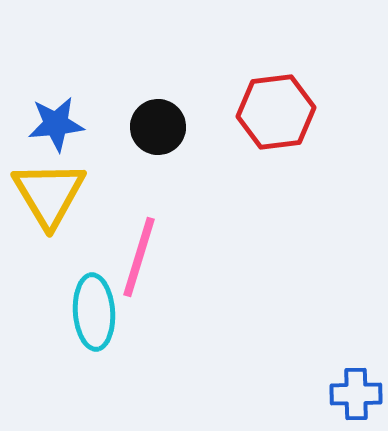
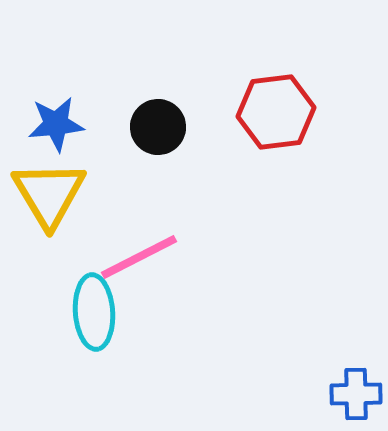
pink line: rotated 46 degrees clockwise
